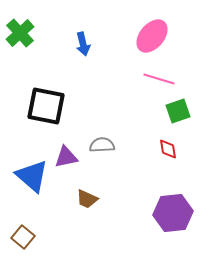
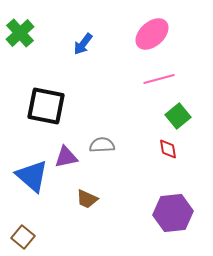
pink ellipse: moved 2 px up; rotated 8 degrees clockwise
blue arrow: rotated 50 degrees clockwise
pink line: rotated 32 degrees counterclockwise
green square: moved 5 px down; rotated 20 degrees counterclockwise
